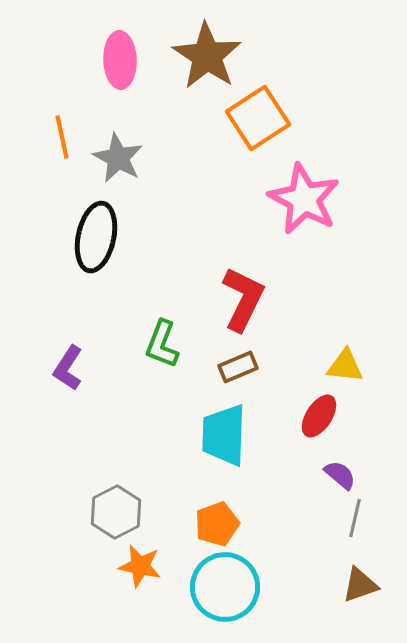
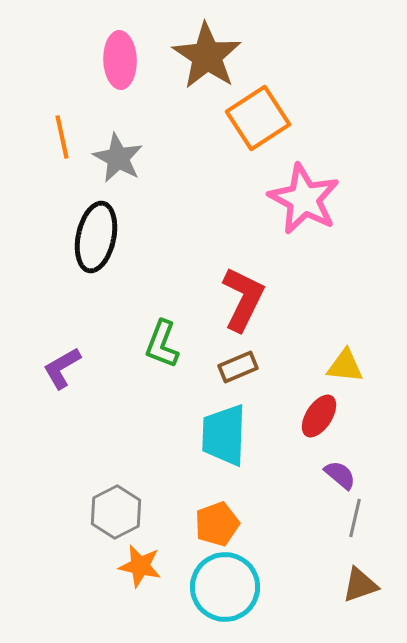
purple L-shape: moved 6 px left; rotated 27 degrees clockwise
